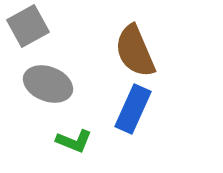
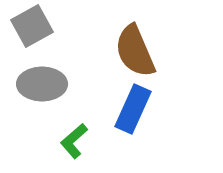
gray square: moved 4 px right
gray ellipse: moved 6 px left; rotated 21 degrees counterclockwise
green L-shape: rotated 117 degrees clockwise
